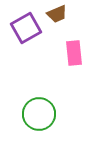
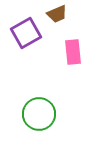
purple square: moved 5 px down
pink rectangle: moved 1 px left, 1 px up
